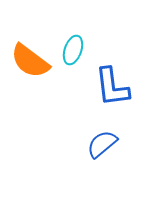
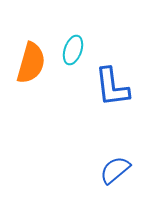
orange semicircle: moved 1 px right, 2 px down; rotated 111 degrees counterclockwise
blue semicircle: moved 13 px right, 26 px down
